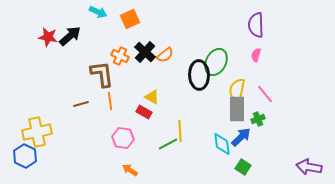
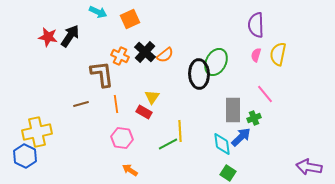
black arrow: rotated 15 degrees counterclockwise
black ellipse: moved 1 px up
yellow semicircle: moved 41 px right, 36 px up
yellow triangle: rotated 35 degrees clockwise
orange line: moved 6 px right, 3 px down
gray rectangle: moved 4 px left, 1 px down
green cross: moved 4 px left, 1 px up
pink hexagon: moved 1 px left
green square: moved 15 px left, 6 px down
